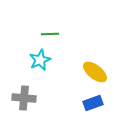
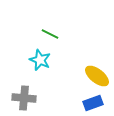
green line: rotated 30 degrees clockwise
cyan star: rotated 25 degrees counterclockwise
yellow ellipse: moved 2 px right, 4 px down
